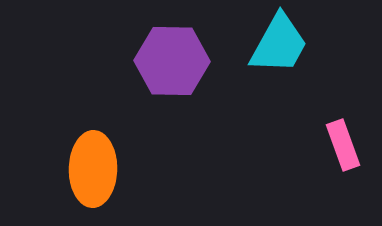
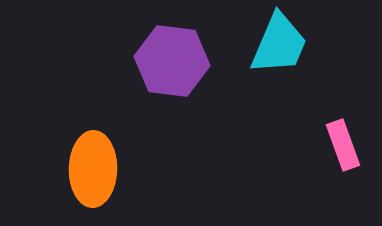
cyan trapezoid: rotated 6 degrees counterclockwise
purple hexagon: rotated 6 degrees clockwise
